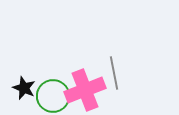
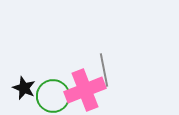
gray line: moved 10 px left, 3 px up
